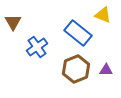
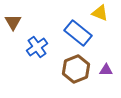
yellow triangle: moved 3 px left, 2 px up
